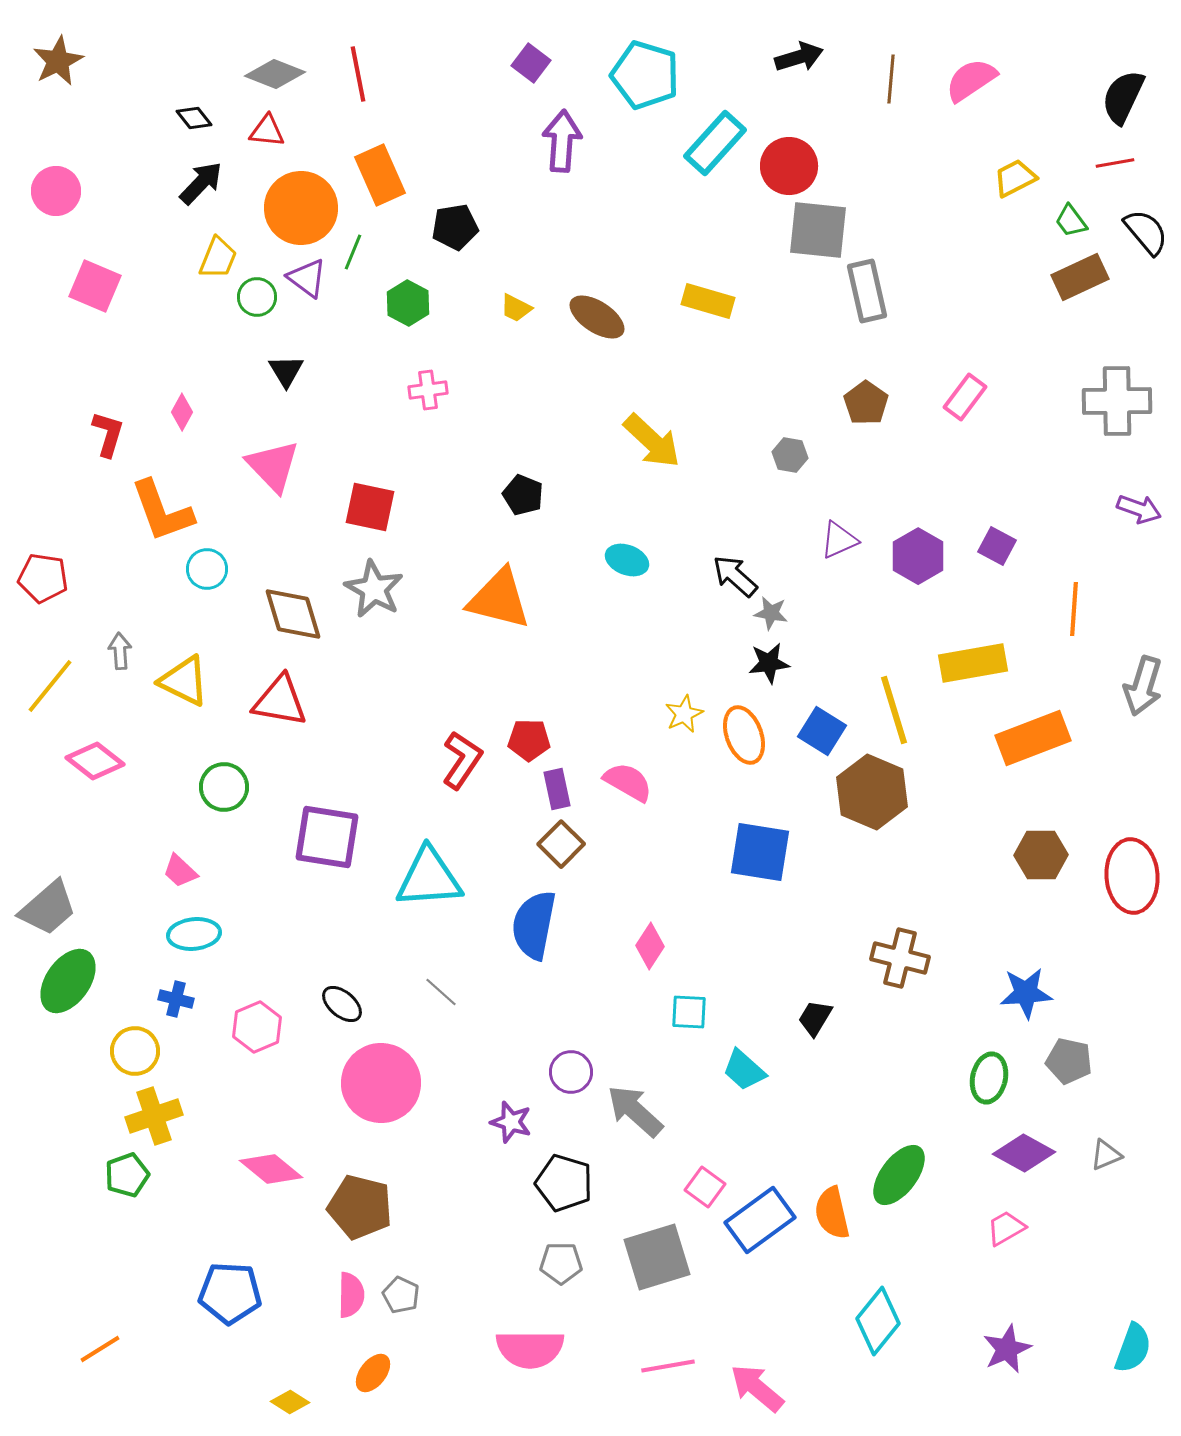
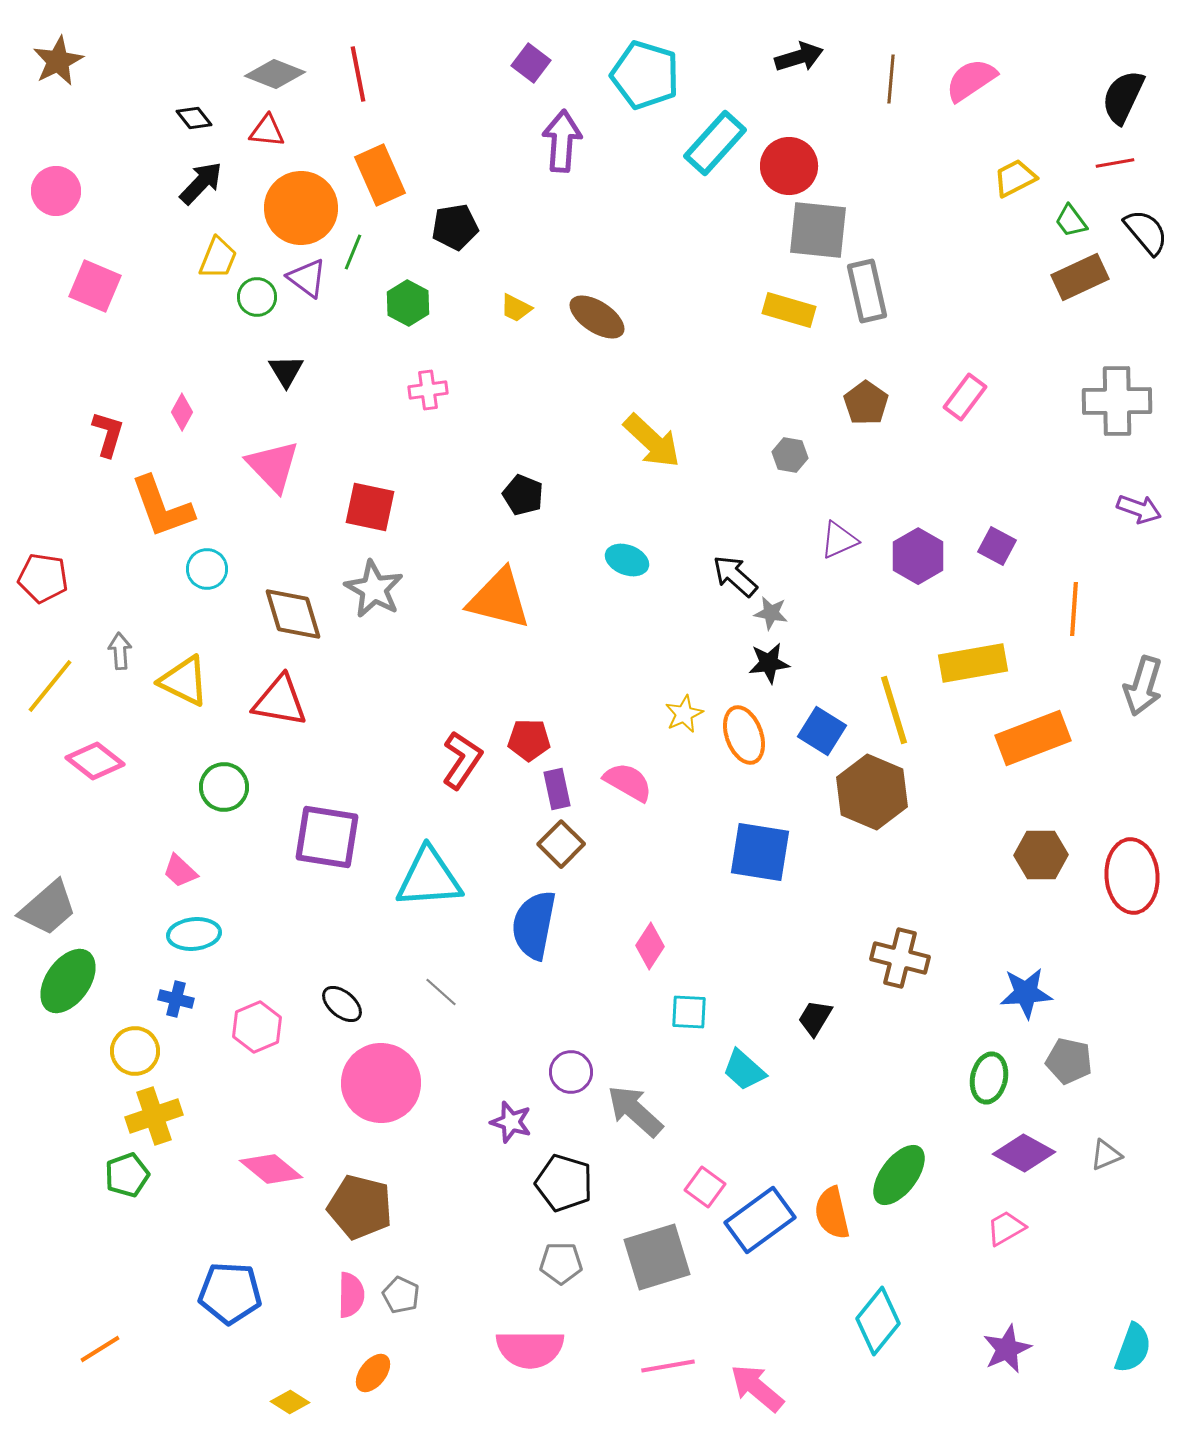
yellow rectangle at (708, 301): moved 81 px right, 9 px down
orange L-shape at (162, 511): moved 4 px up
